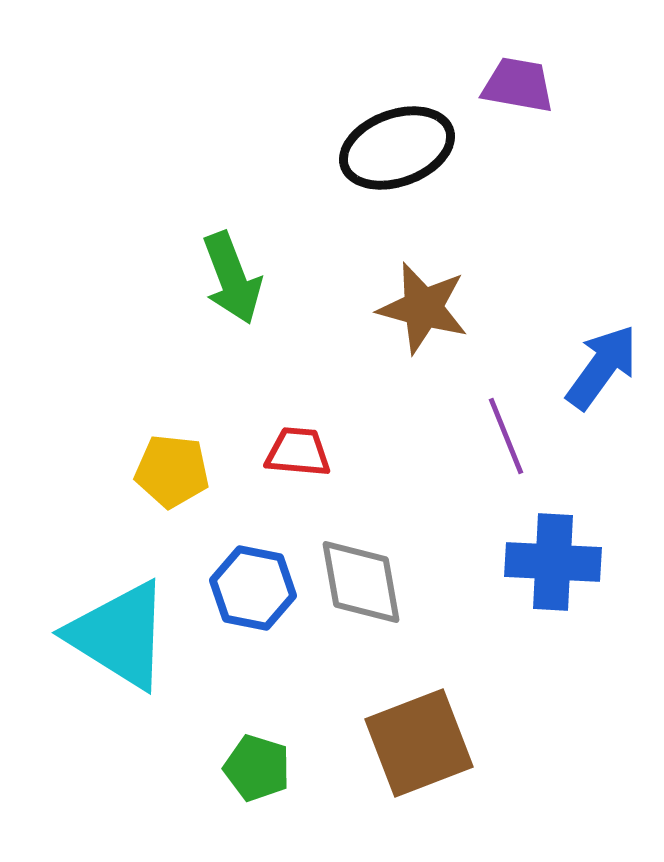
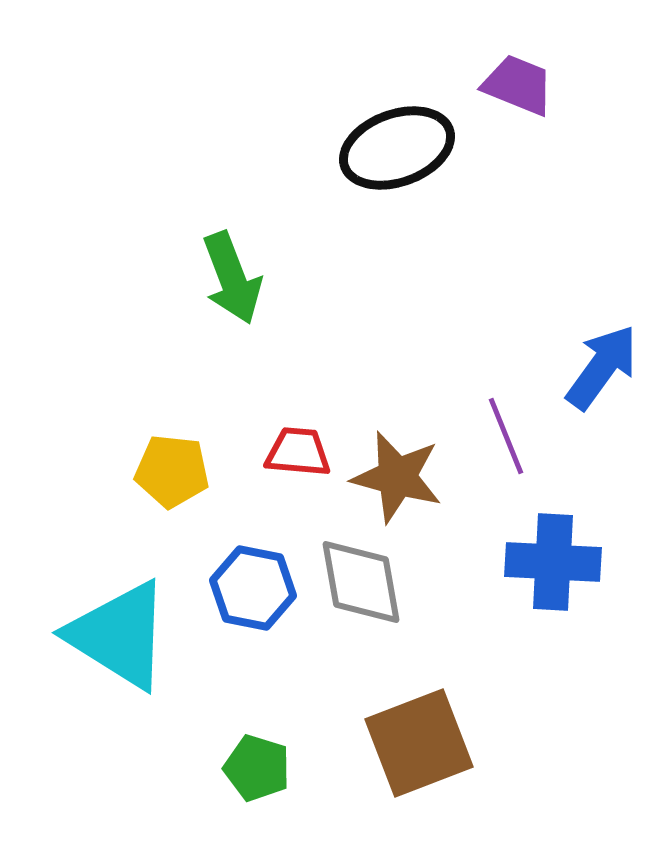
purple trapezoid: rotated 12 degrees clockwise
brown star: moved 26 px left, 169 px down
